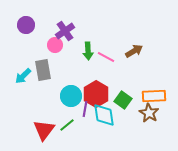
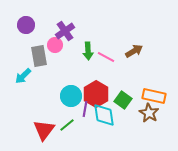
gray rectangle: moved 4 px left, 14 px up
orange rectangle: rotated 15 degrees clockwise
